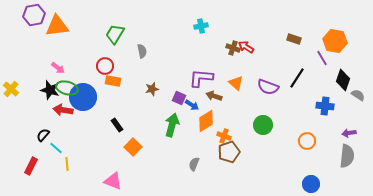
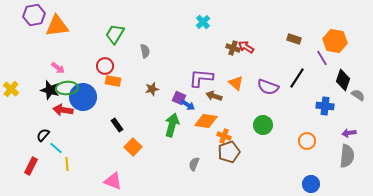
cyan cross at (201, 26): moved 2 px right, 4 px up; rotated 32 degrees counterclockwise
gray semicircle at (142, 51): moved 3 px right
green ellipse at (67, 88): rotated 20 degrees counterclockwise
blue arrow at (192, 105): moved 4 px left
orange diamond at (206, 121): rotated 40 degrees clockwise
